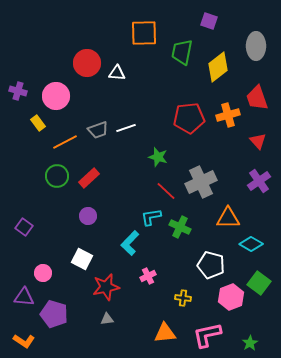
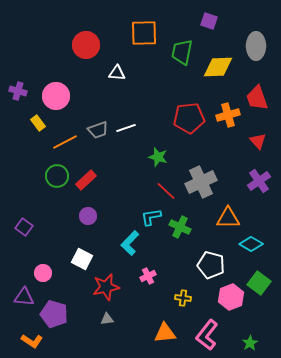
red circle at (87, 63): moved 1 px left, 18 px up
yellow diamond at (218, 67): rotated 36 degrees clockwise
red rectangle at (89, 178): moved 3 px left, 2 px down
pink L-shape at (207, 335): rotated 40 degrees counterclockwise
orange L-shape at (24, 341): moved 8 px right
